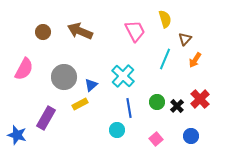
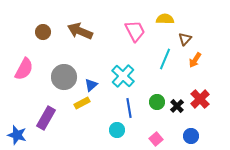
yellow semicircle: rotated 72 degrees counterclockwise
yellow rectangle: moved 2 px right, 1 px up
